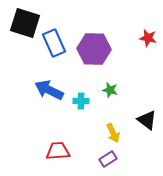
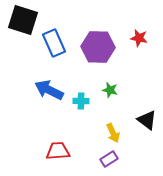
black square: moved 2 px left, 3 px up
red star: moved 9 px left
purple hexagon: moved 4 px right, 2 px up
purple rectangle: moved 1 px right
